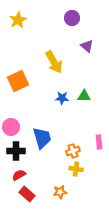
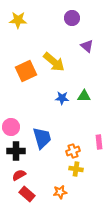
yellow star: rotated 30 degrees clockwise
yellow arrow: rotated 20 degrees counterclockwise
orange square: moved 8 px right, 10 px up
